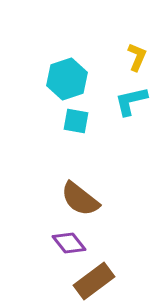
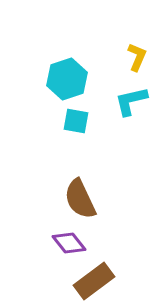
brown semicircle: rotated 27 degrees clockwise
